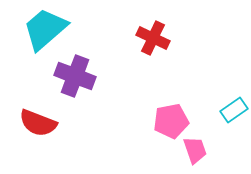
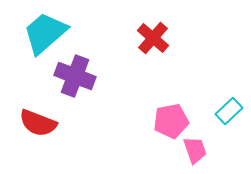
cyan trapezoid: moved 4 px down
red cross: rotated 16 degrees clockwise
cyan rectangle: moved 5 px left, 1 px down; rotated 8 degrees counterclockwise
